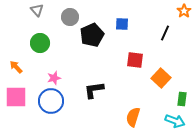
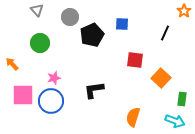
orange arrow: moved 4 px left, 3 px up
pink square: moved 7 px right, 2 px up
